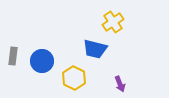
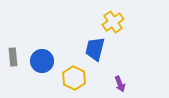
blue trapezoid: rotated 90 degrees clockwise
gray rectangle: moved 1 px down; rotated 12 degrees counterclockwise
